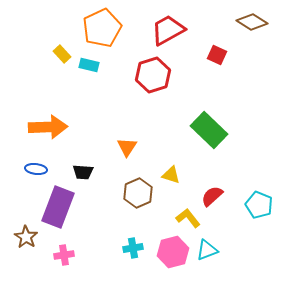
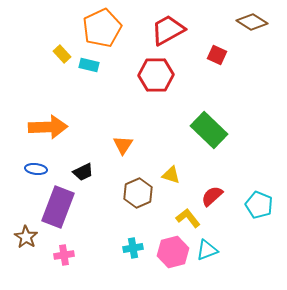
red hexagon: moved 3 px right; rotated 16 degrees clockwise
orange triangle: moved 4 px left, 2 px up
black trapezoid: rotated 30 degrees counterclockwise
